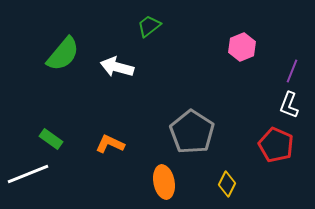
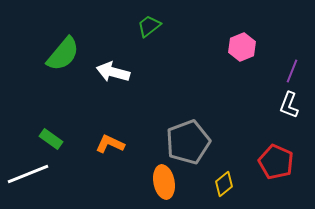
white arrow: moved 4 px left, 5 px down
gray pentagon: moved 4 px left, 10 px down; rotated 18 degrees clockwise
red pentagon: moved 17 px down
yellow diamond: moved 3 px left; rotated 25 degrees clockwise
